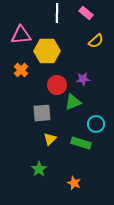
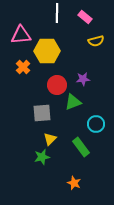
pink rectangle: moved 1 px left, 4 px down
yellow semicircle: rotated 28 degrees clockwise
orange cross: moved 2 px right, 3 px up
green rectangle: moved 4 px down; rotated 36 degrees clockwise
green star: moved 3 px right, 12 px up; rotated 21 degrees clockwise
